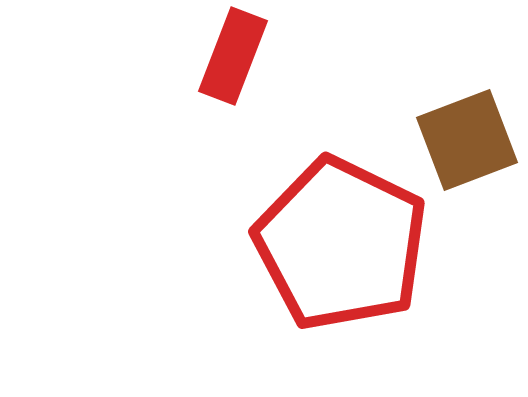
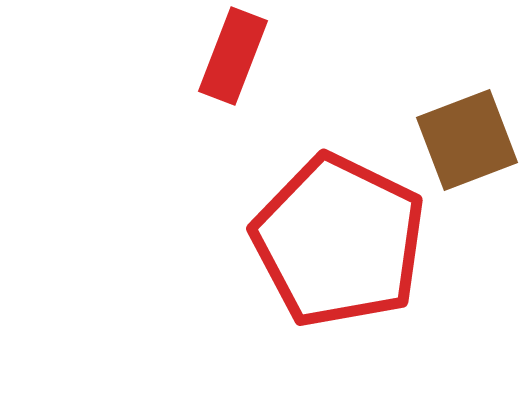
red pentagon: moved 2 px left, 3 px up
